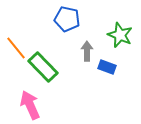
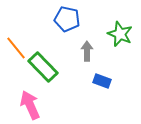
green star: moved 1 px up
blue rectangle: moved 5 px left, 14 px down
